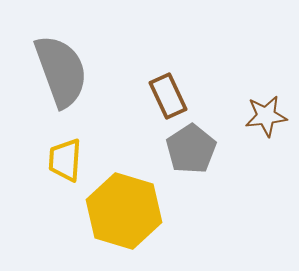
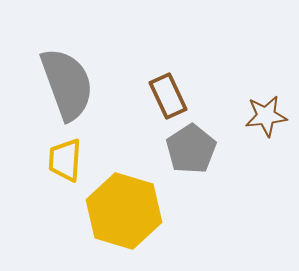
gray semicircle: moved 6 px right, 13 px down
